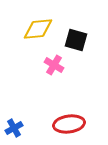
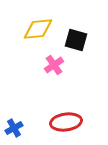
pink cross: rotated 24 degrees clockwise
red ellipse: moved 3 px left, 2 px up
